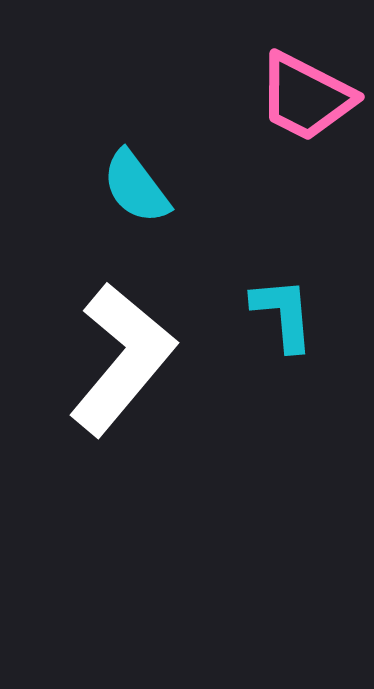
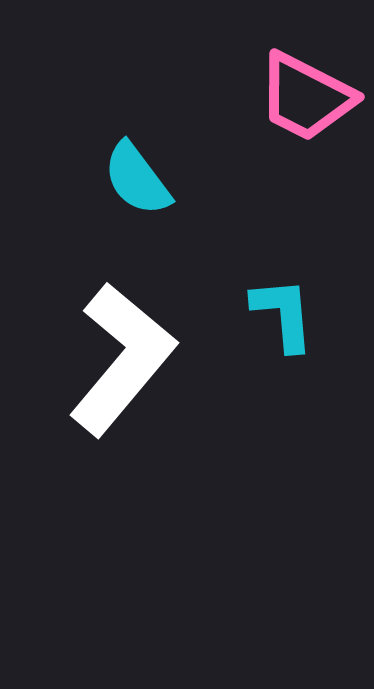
cyan semicircle: moved 1 px right, 8 px up
